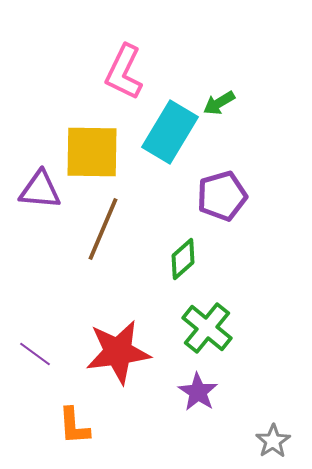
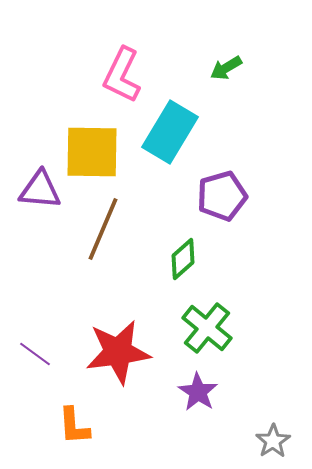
pink L-shape: moved 2 px left, 3 px down
green arrow: moved 7 px right, 35 px up
